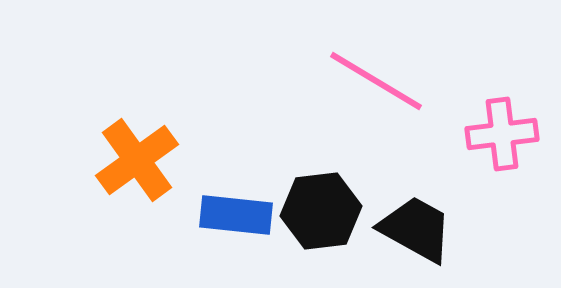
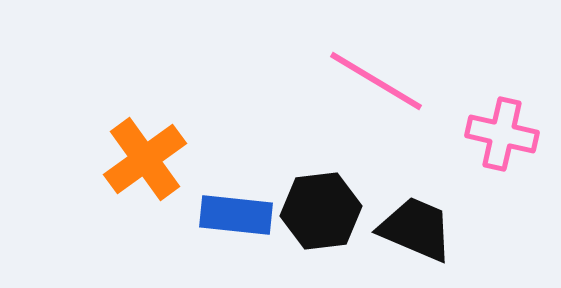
pink cross: rotated 20 degrees clockwise
orange cross: moved 8 px right, 1 px up
black trapezoid: rotated 6 degrees counterclockwise
